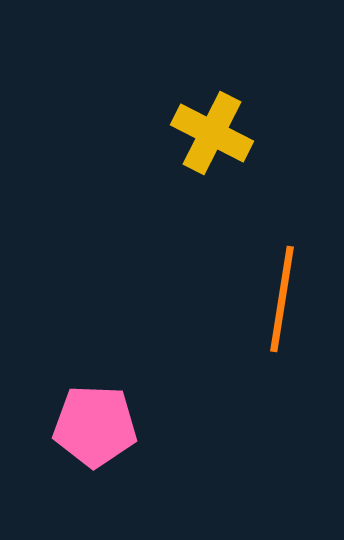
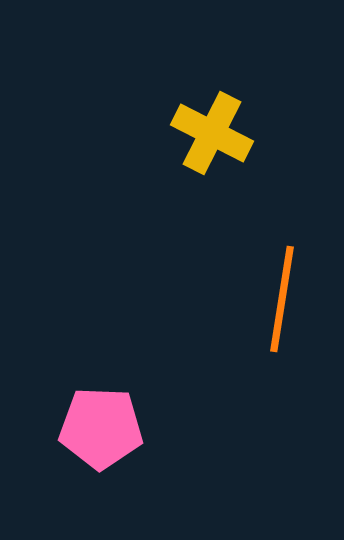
pink pentagon: moved 6 px right, 2 px down
